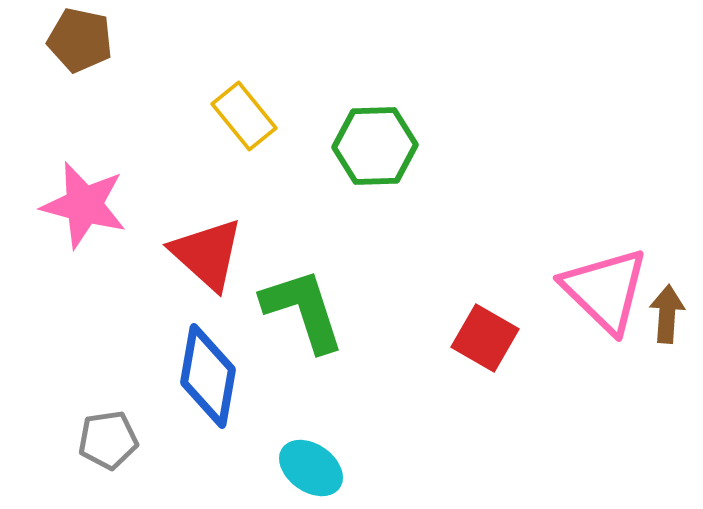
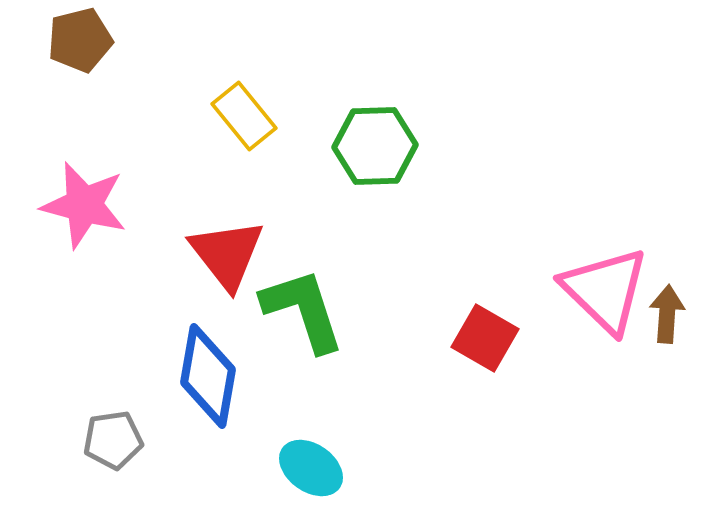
brown pentagon: rotated 26 degrees counterclockwise
red triangle: moved 20 px right; rotated 10 degrees clockwise
gray pentagon: moved 5 px right
